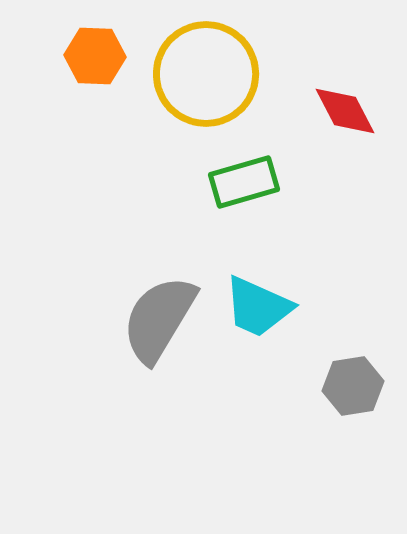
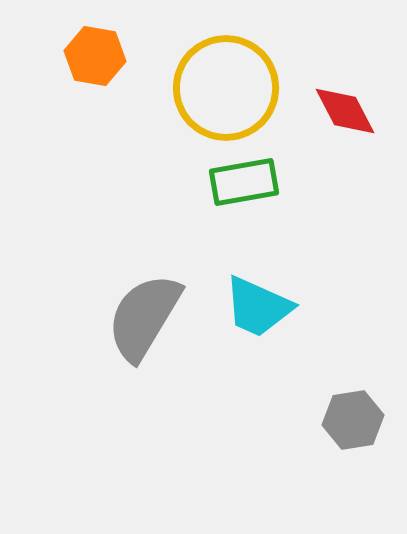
orange hexagon: rotated 8 degrees clockwise
yellow circle: moved 20 px right, 14 px down
green rectangle: rotated 6 degrees clockwise
gray semicircle: moved 15 px left, 2 px up
gray hexagon: moved 34 px down
